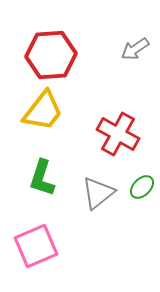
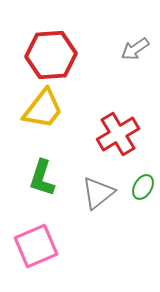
yellow trapezoid: moved 2 px up
red cross: rotated 30 degrees clockwise
green ellipse: moved 1 px right; rotated 15 degrees counterclockwise
